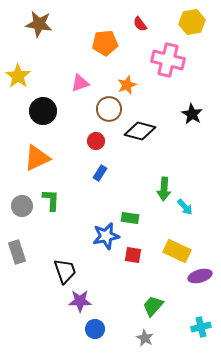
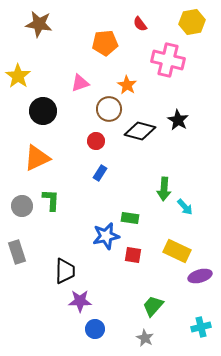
orange star: rotated 18 degrees counterclockwise
black star: moved 14 px left, 6 px down
black trapezoid: rotated 20 degrees clockwise
